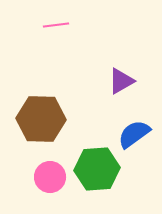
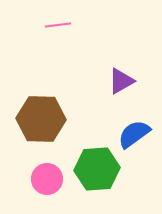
pink line: moved 2 px right
pink circle: moved 3 px left, 2 px down
